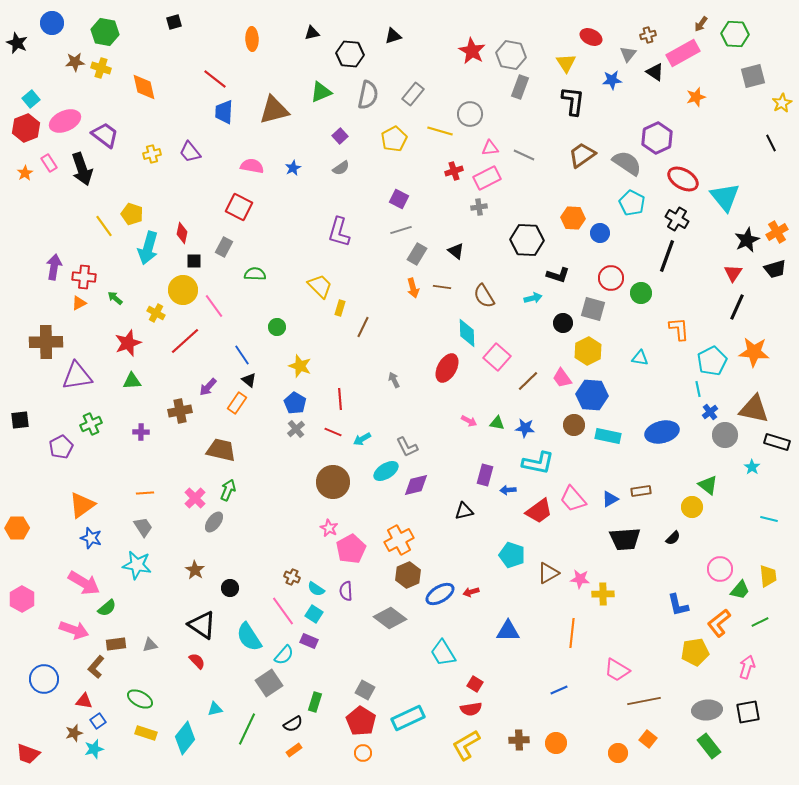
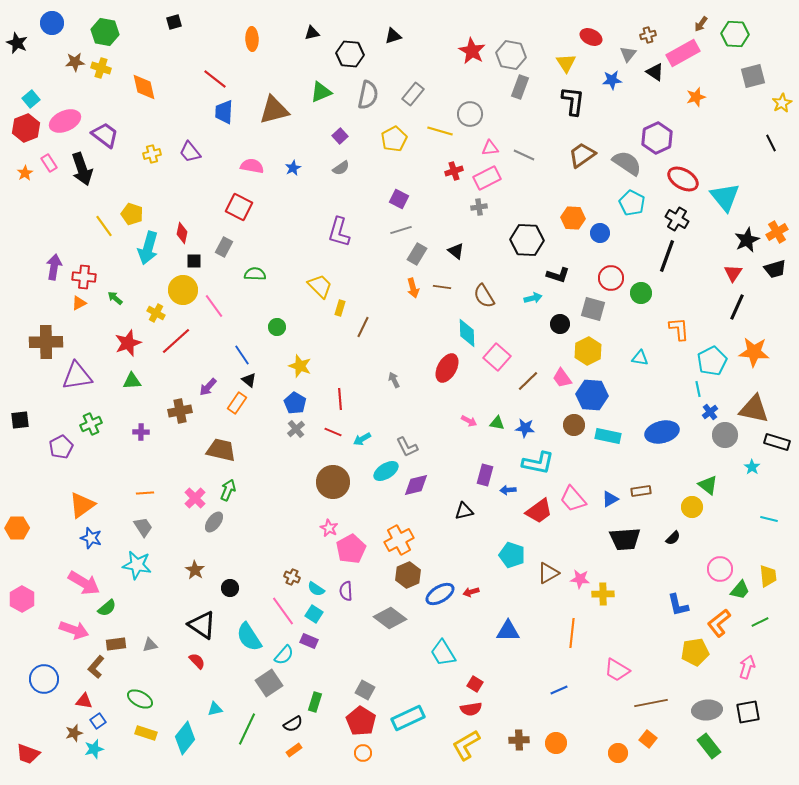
black circle at (563, 323): moved 3 px left, 1 px down
red line at (185, 341): moved 9 px left
brown line at (644, 701): moved 7 px right, 2 px down
